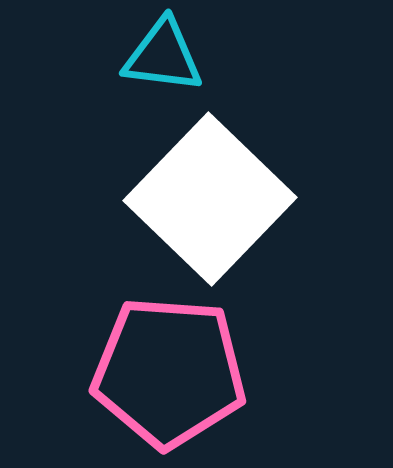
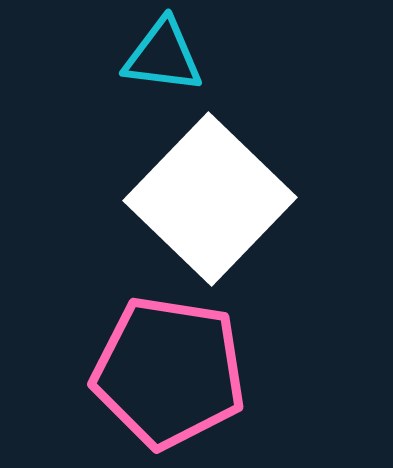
pink pentagon: rotated 5 degrees clockwise
